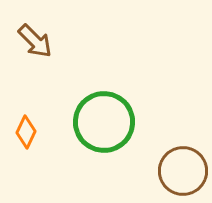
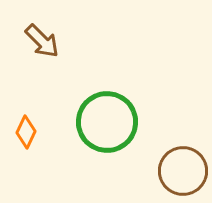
brown arrow: moved 7 px right
green circle: moved 3 px right
